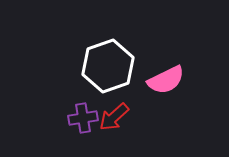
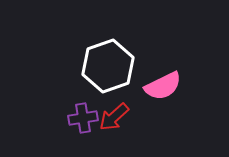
pink semicircle: moved 3 px left, 6 px down
